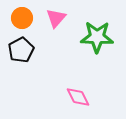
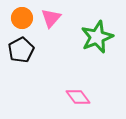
pink triangle: moved 5 px left
green star: rotated 24 degrees counterclockwise
pink diamond: rotated 10 degrees counterclockwise
